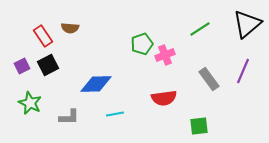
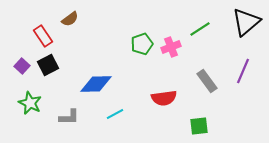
black triangle: moved 1 px left, 2 px up
brown semicircle: moved 9 px up; rotated 42 degrees counterclockwise
pink cross: moved 6 px right, 8 px up
purple square: rotated 21 degrees counterclockwise
gray rectangle: moved 2 px left, 2 px down
cyan line: rotated 18 degrees counterclockwise
